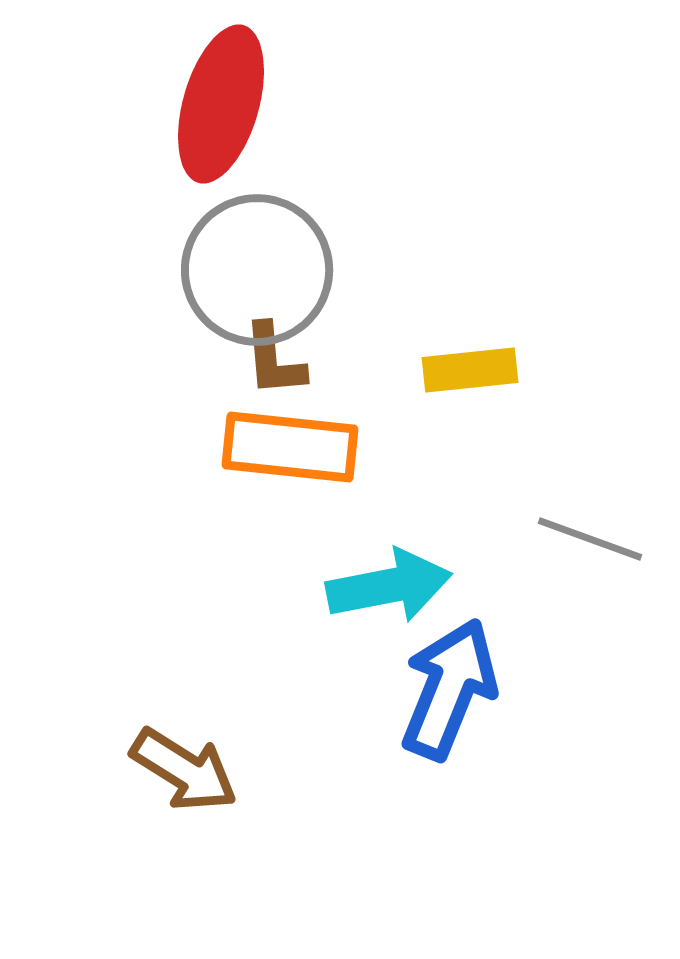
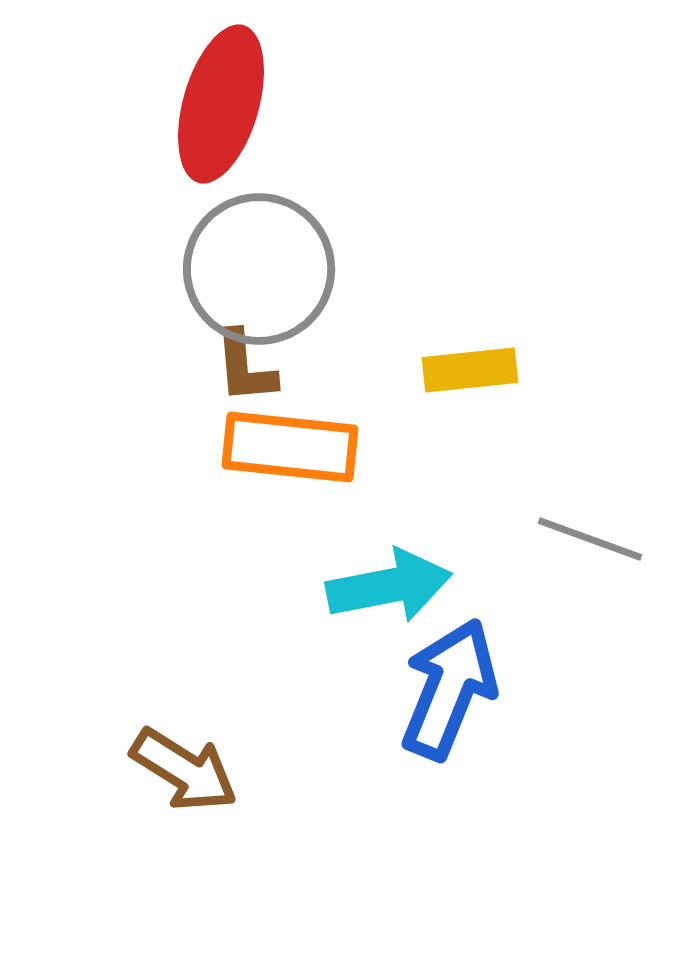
gray circle: moved 2 px right, 1 px up
brown L-shape: moved 29 px left, 7 px down
